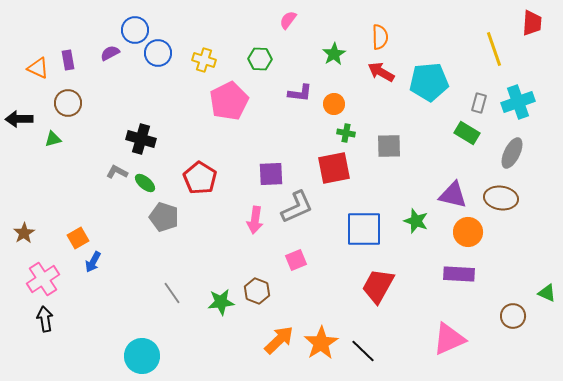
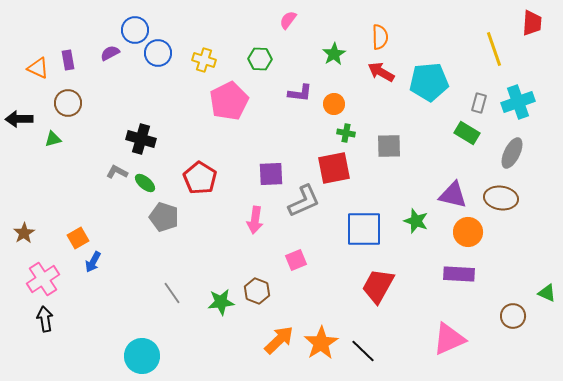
gray L-shape at (297, 207): moved 7 px right, 6 px up
